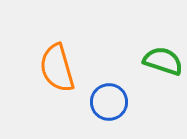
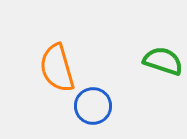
blue circle: moved 16 px left, 4 px down
